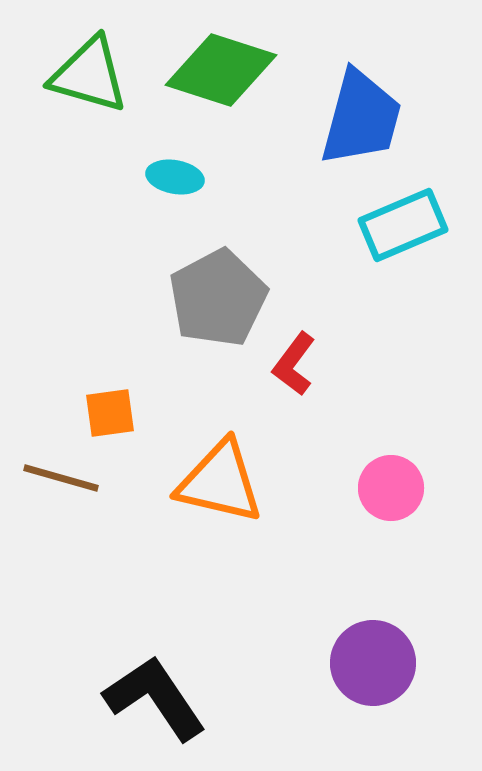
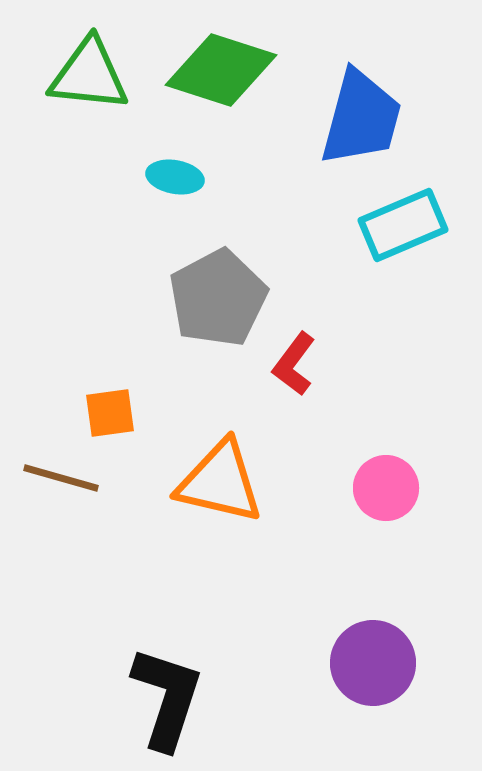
green triangle: rotated 10 degrees counterclockwise
pink circle: moved 5 px left
black L-shape: moved 12 px right; rotated 52 degrees clockwise
